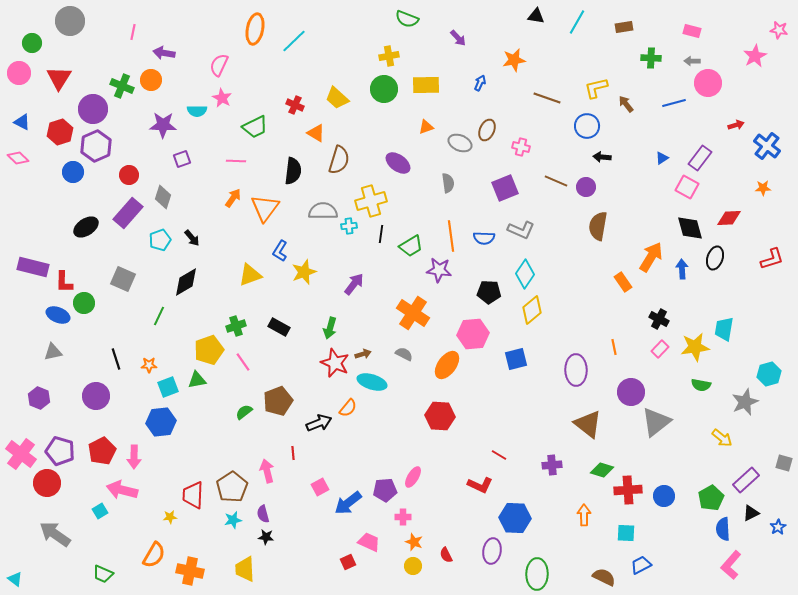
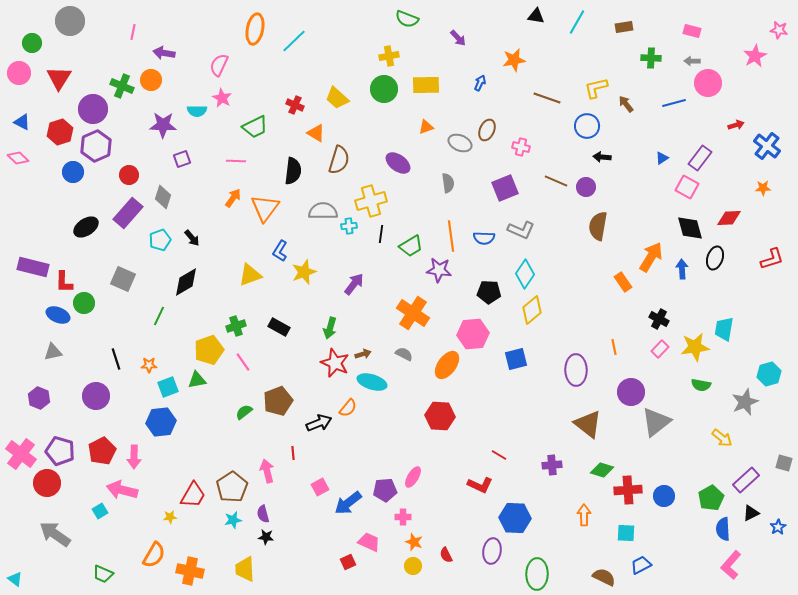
red trapezoid at (193, 495): rotated 152 degrees counterclockwise
